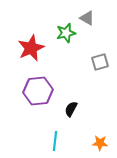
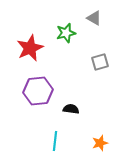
gray triangle: moved 7 px right
red star: moved 1 px left
black semicircle: rotated 70 degrees clockwise
orange star: rotated 21 degrees counterclockwise
